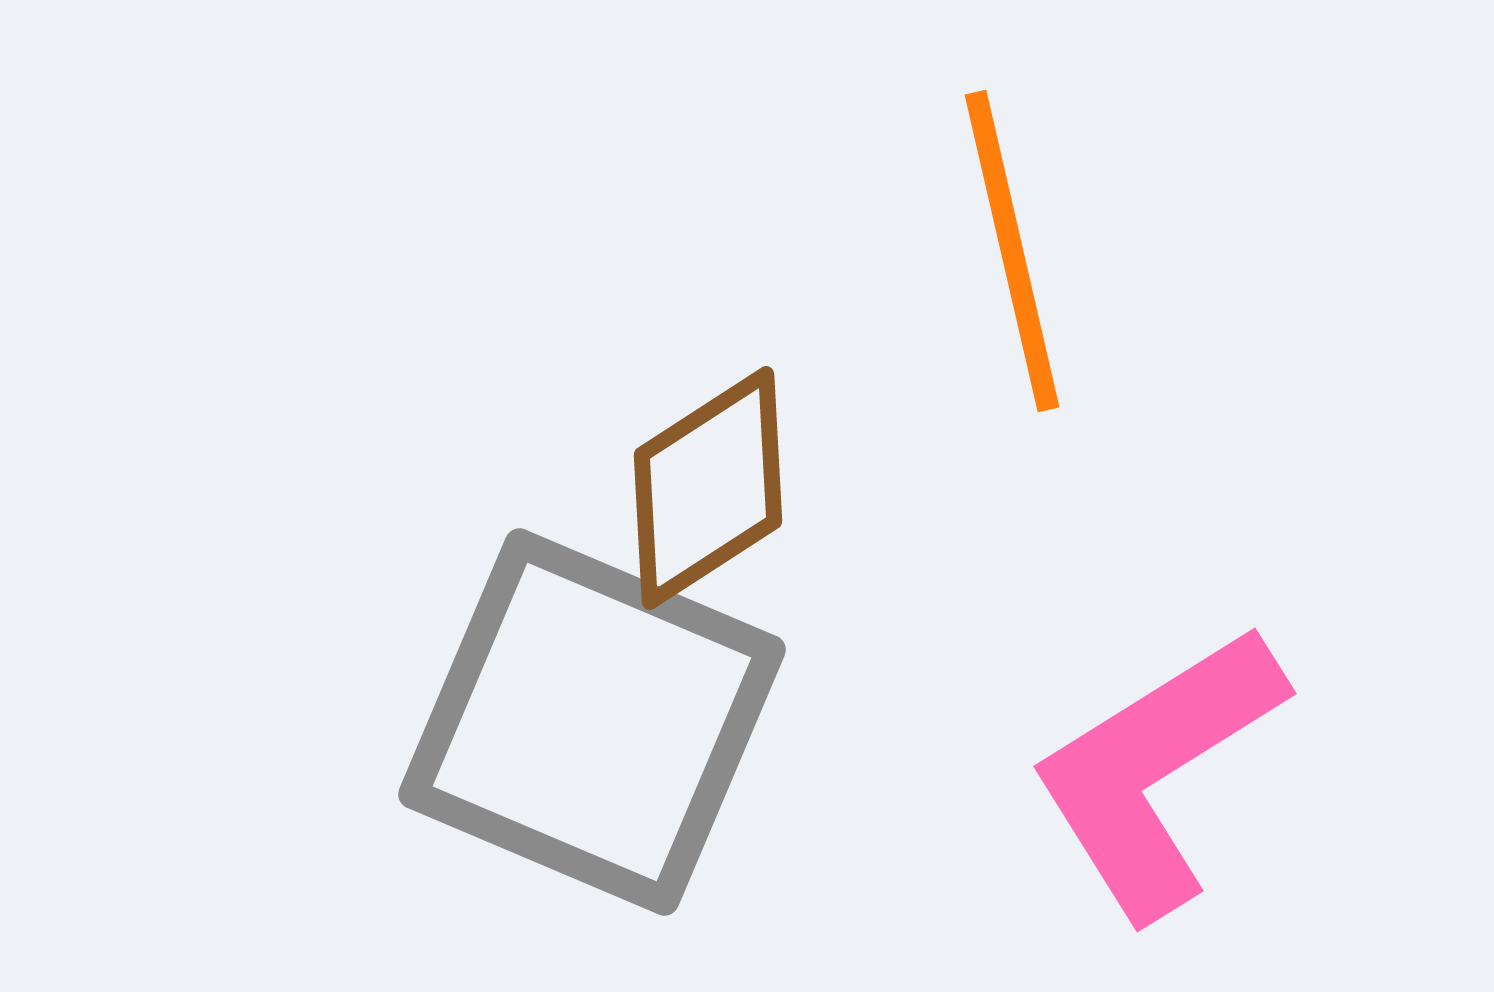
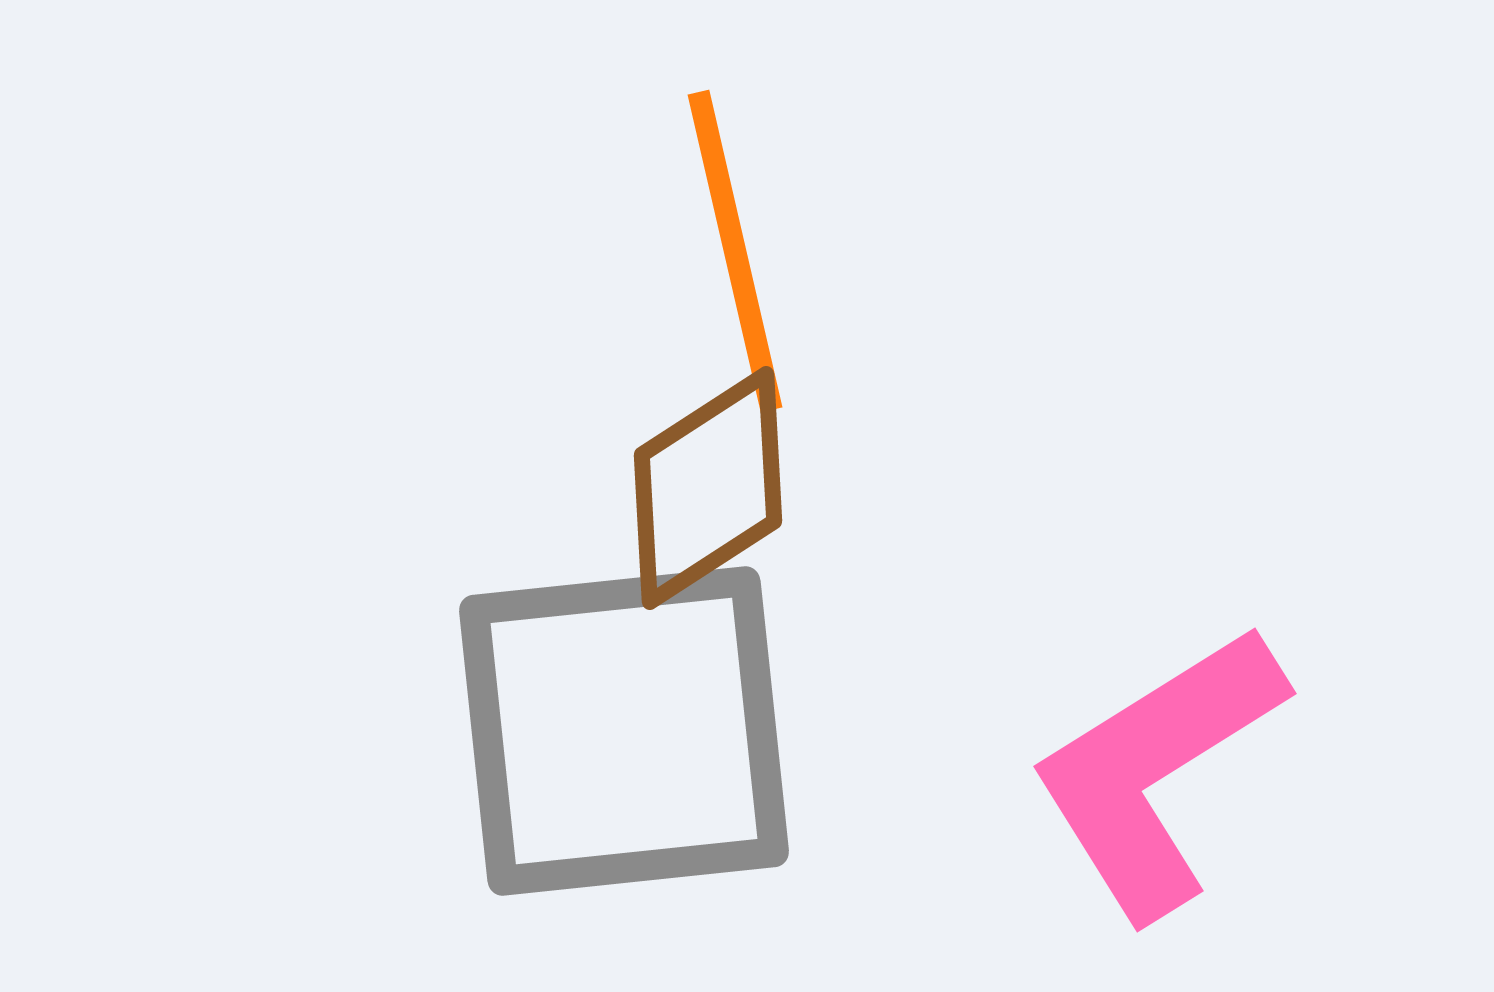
orange line: moved 277 px left
gray square: moved 32 px right, 9 px down; rotated 29 degrees counterclockwise
